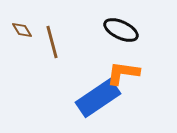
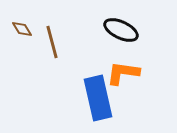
brown diamond: moved 1 px up
blue rectangle: rotated 69 degrees counterclockwise
